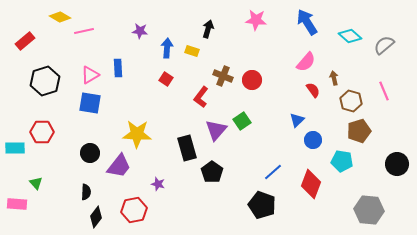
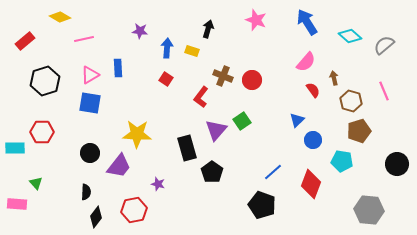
pink star at (256, 20): rotated 15 degrees clockwise
pink line at (84, 31): moved 8 px down
